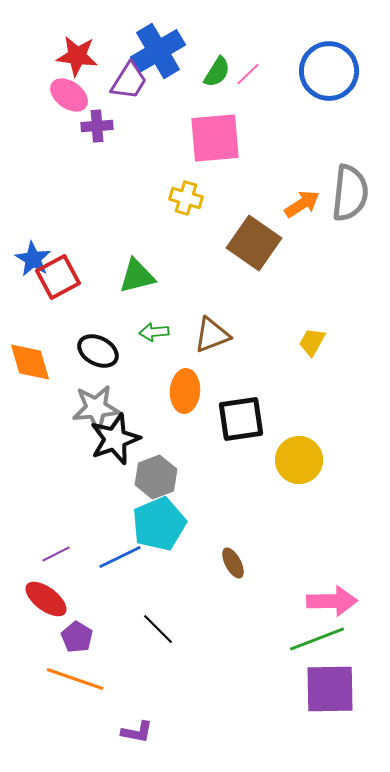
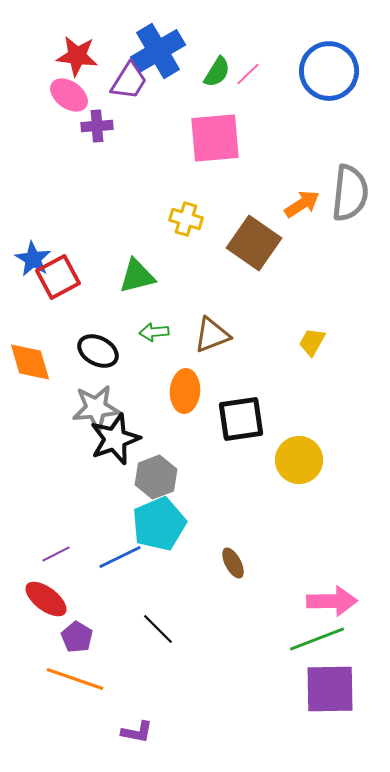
yellow cross: moved 21 px down
